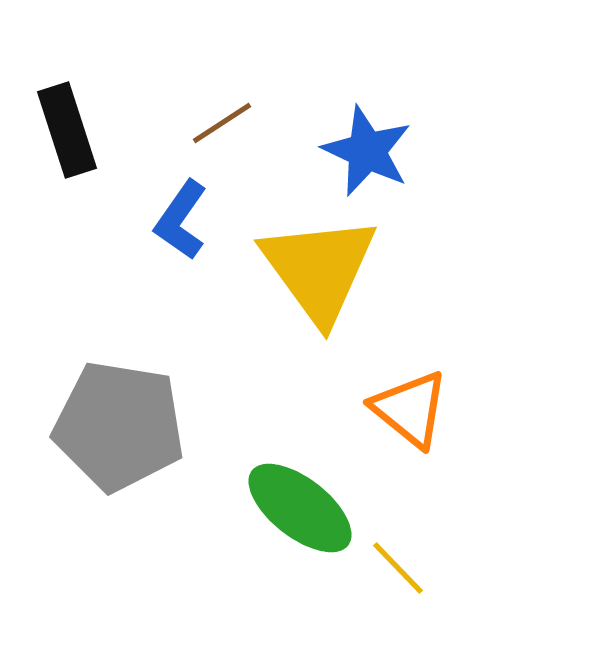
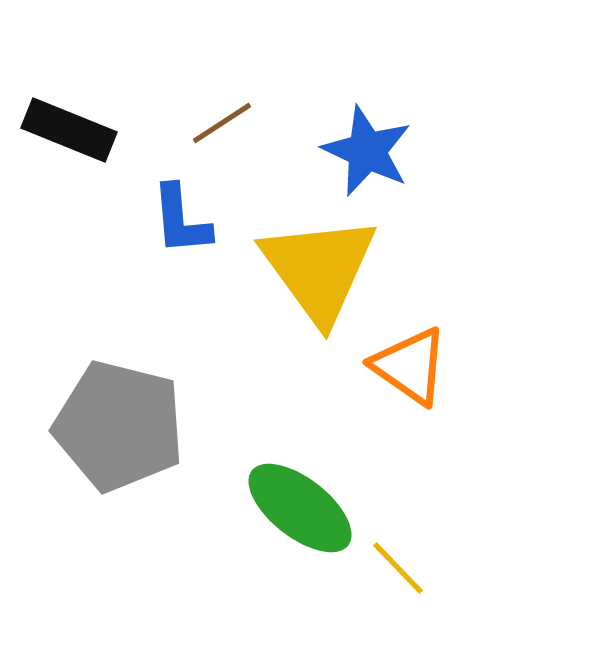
black rectangle: moved 2 px right; rotated 50 degrees counterclockwise
blue L-shape: rotated 40 degrees counterclockwise
orange triangle: moved 43 px up; rotated 4 degrees counterclockwise
gray pentagon: rotated 5 degrees clockwise
